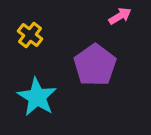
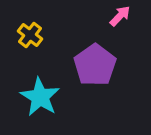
pink arrow: rotated 15 degrees counterclockwise
cyan star: moved 3 px right
